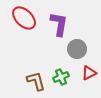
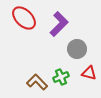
purple L-shape: rotated 35 degrees clockwise
red triangle: rotated 42 degrees clockwise
brown L-shape: moved 1 px right, 1 px down; rotated 30 degrees counterclockwise
